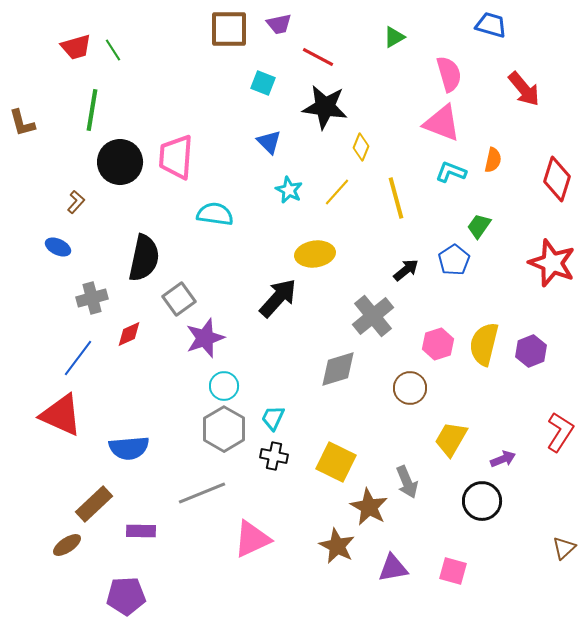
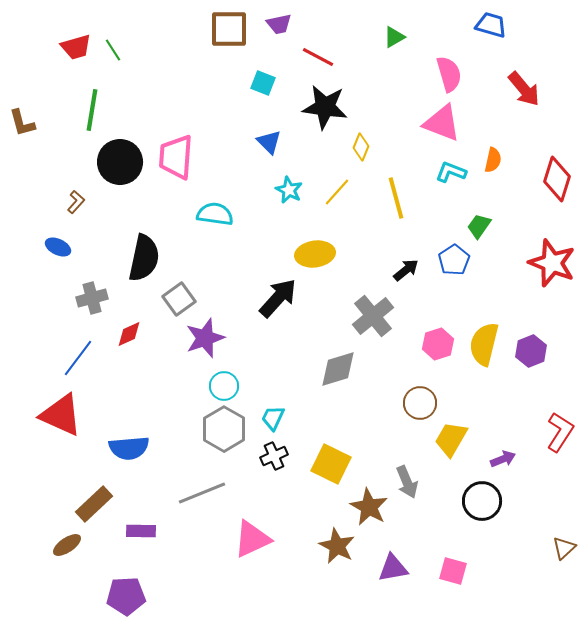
brown circle at (410, 388): moved 10 px right, 15 px down
black cross at (274, 456): rotated 36 degrees counterclockwise
yellow square at (336, 462): moved 5 px left, 2 px down
